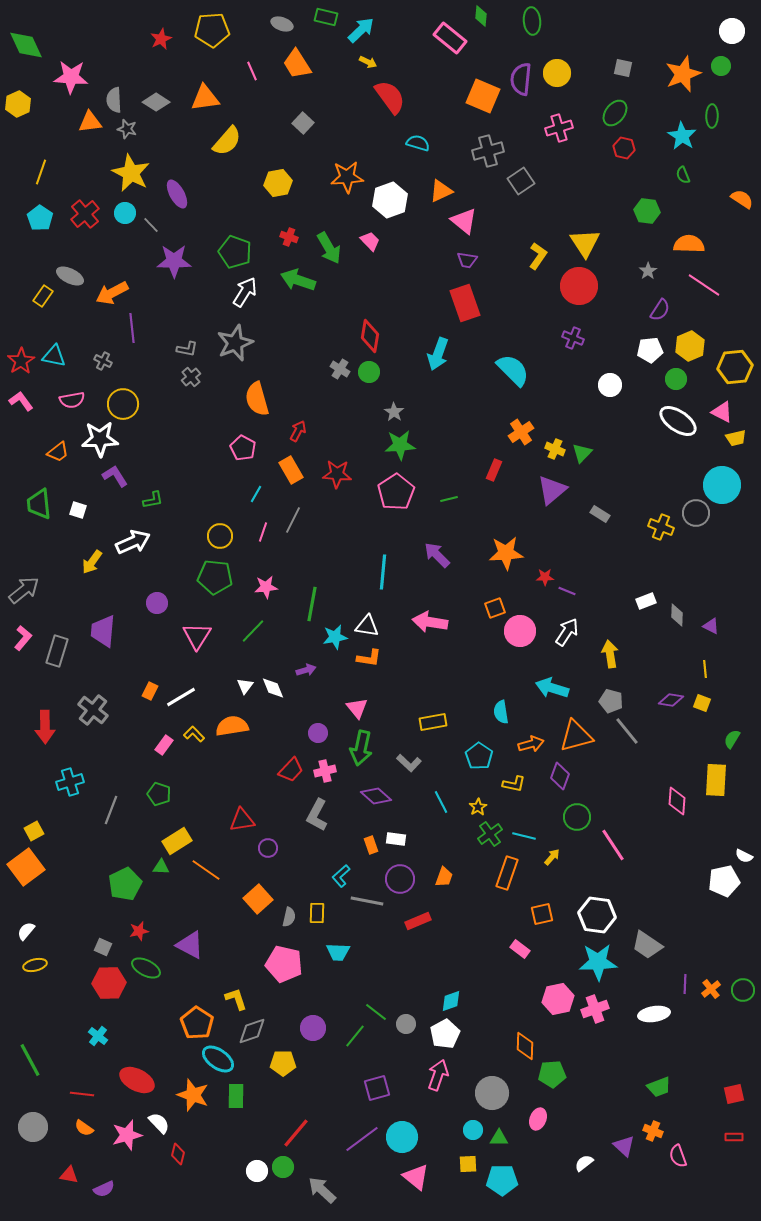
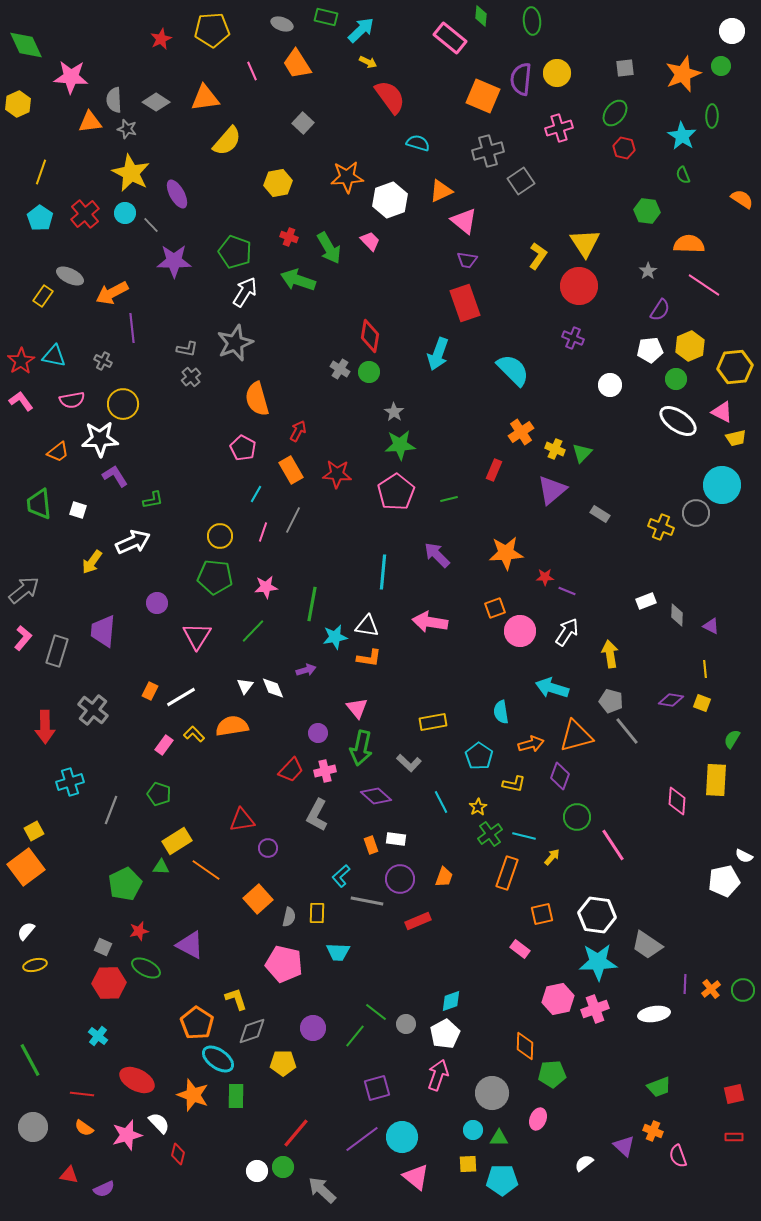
gray square at (623, 68): moved 2 px right; rotated 18 degrees counterclockwise
